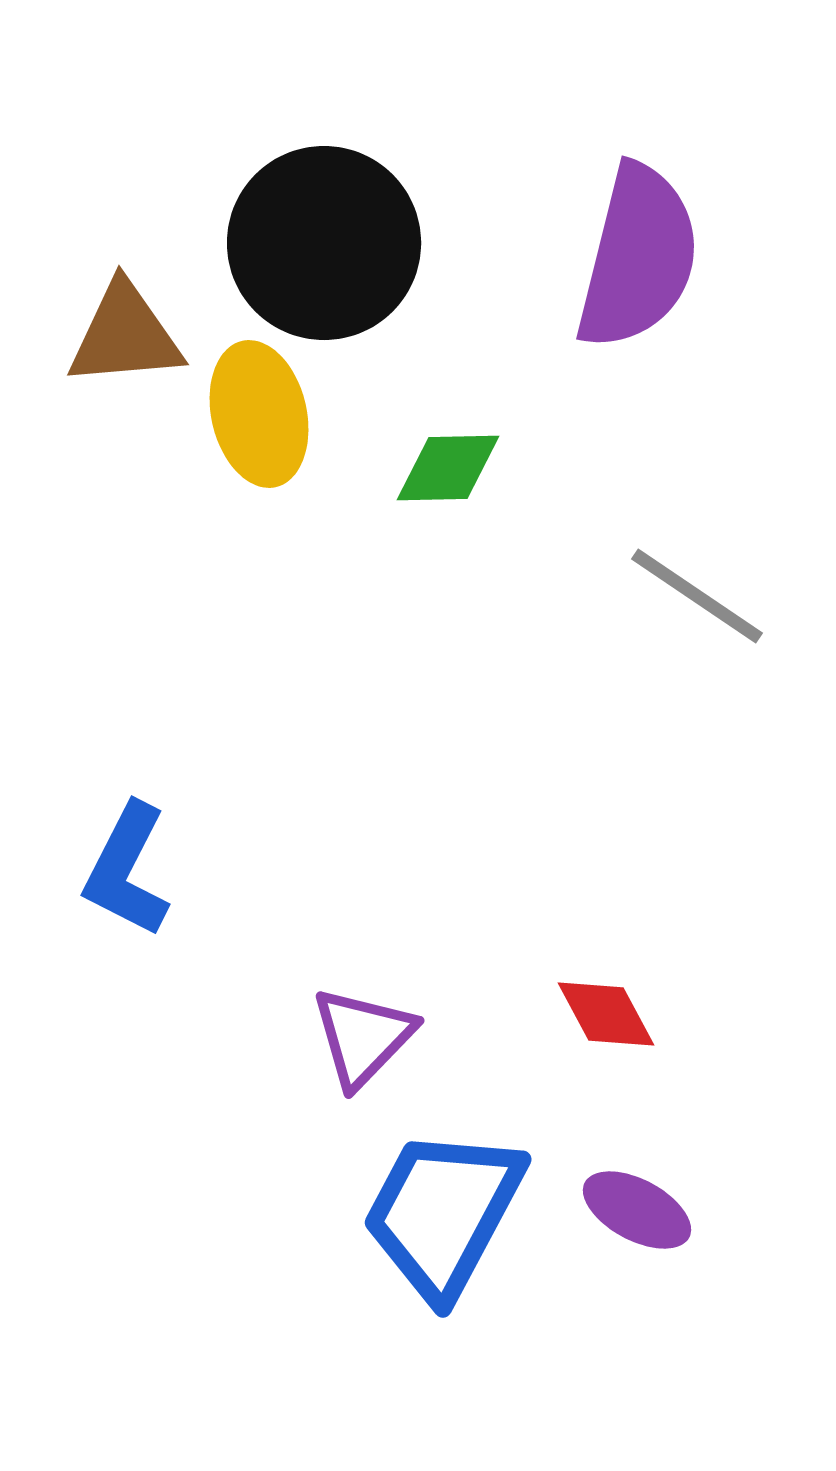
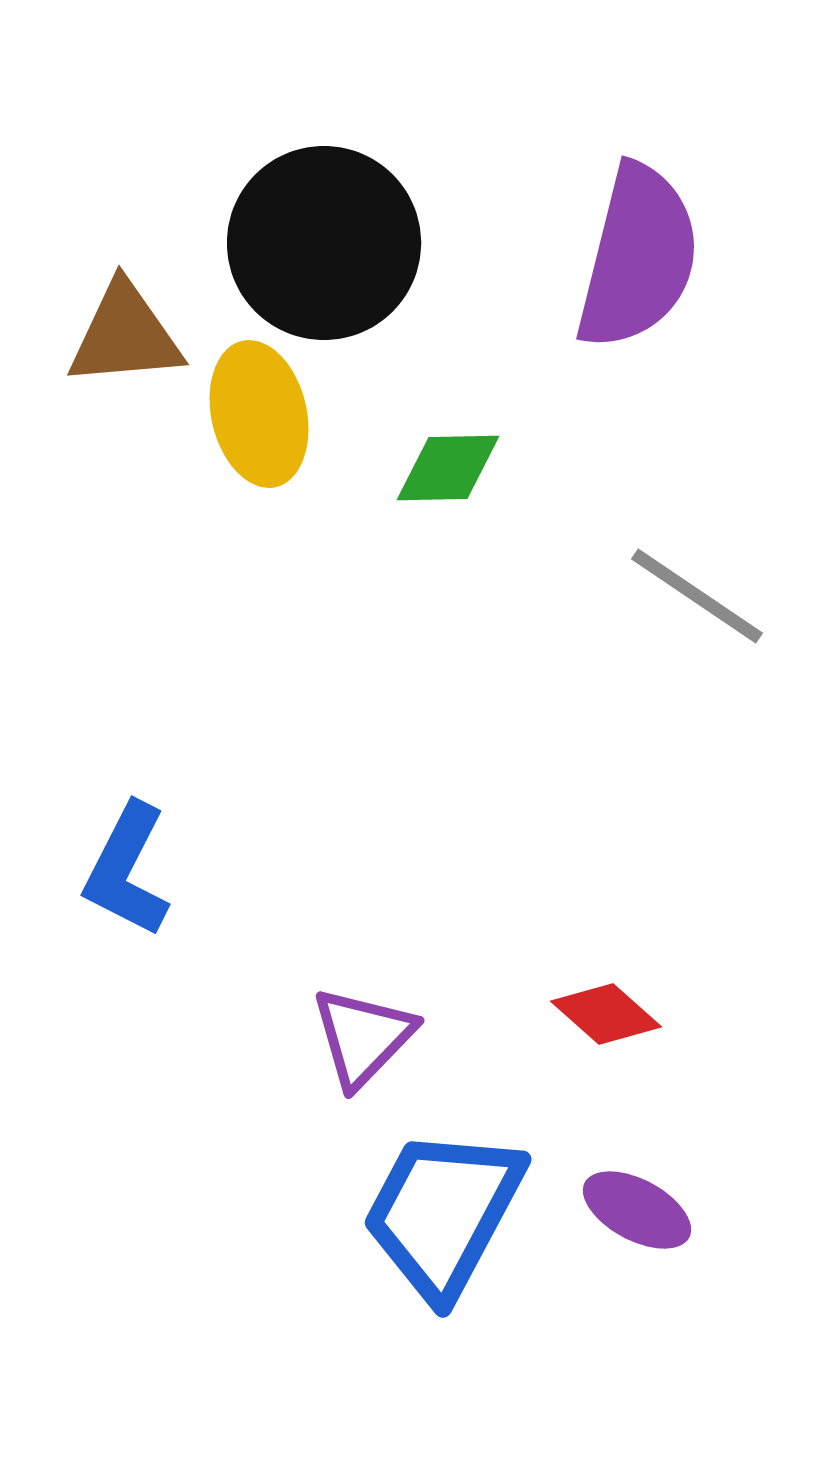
red diamond: rotated 20 degrees counterclockwise
